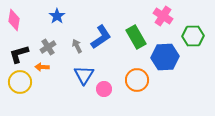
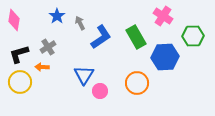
gray arrow: moved 3 px right, 23 px up
orange circle: moved 3 px down
pink circle: moved 4 px left, 2 px down
